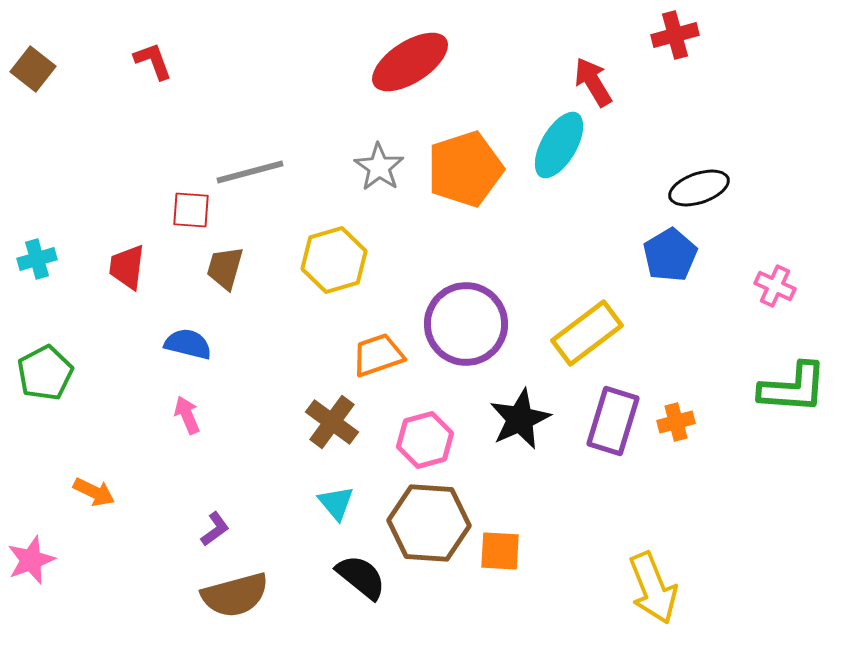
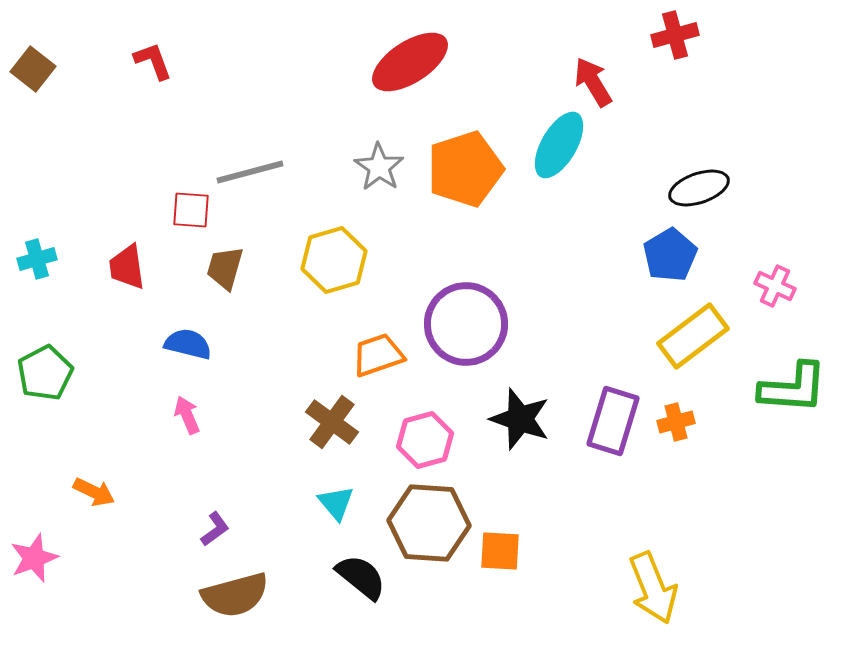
red trapezoid: rotated 15 degrees counterclockwise
yellow rectangle: moved 106 px right, 3 px down
black star: rotated 28 degrees counterclockwise
pink star: moved 3 px right, 2 px up
